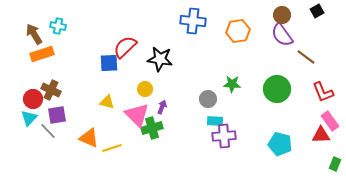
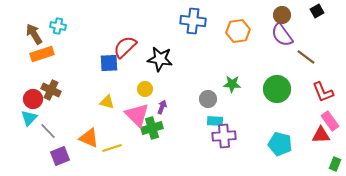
purple square: moved 3 px right, 41 px down; rotated 12 degrees counterclockwise
